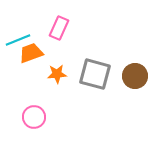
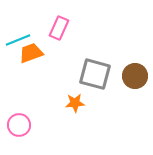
orange star: moved 18 px right, 29 px down
pink circle: moved 15 px left, 8 px down
